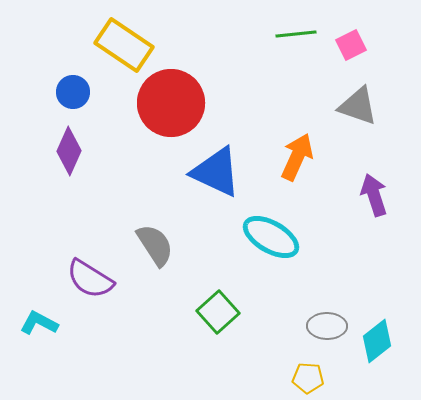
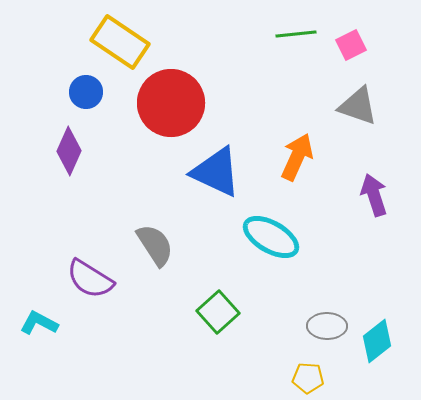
yellow rectangle: moved 4 px left, 3 px up
blue circle: moved 13 px right
